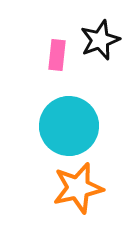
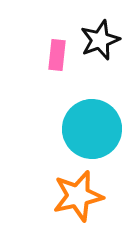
cyan circle: moved 23 px right, 3 px down
orange star: moved 8 px down
